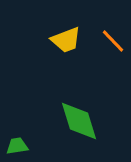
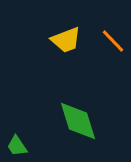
green diamond: moved 1 px left
green trapezoid: rotated 115 degrees counterclockwise
